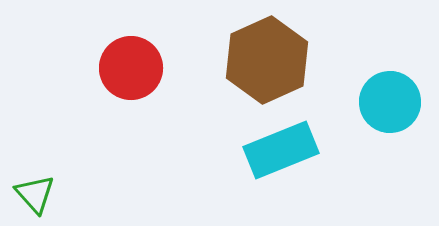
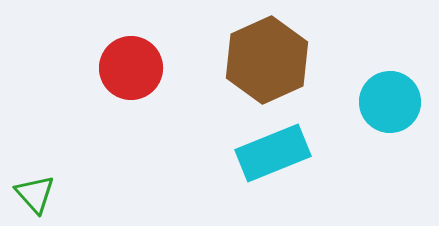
cyan rectangle: moved 8 px left, 3 px down
